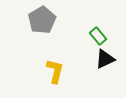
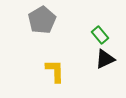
green rectangle: moved 2 px right, 1 px up
yellow L-shape: rotated 15 degrees counterclockwise
